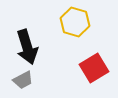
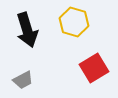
yellow hexagon: moved 1 px left
black arrow: moved 17 px up
